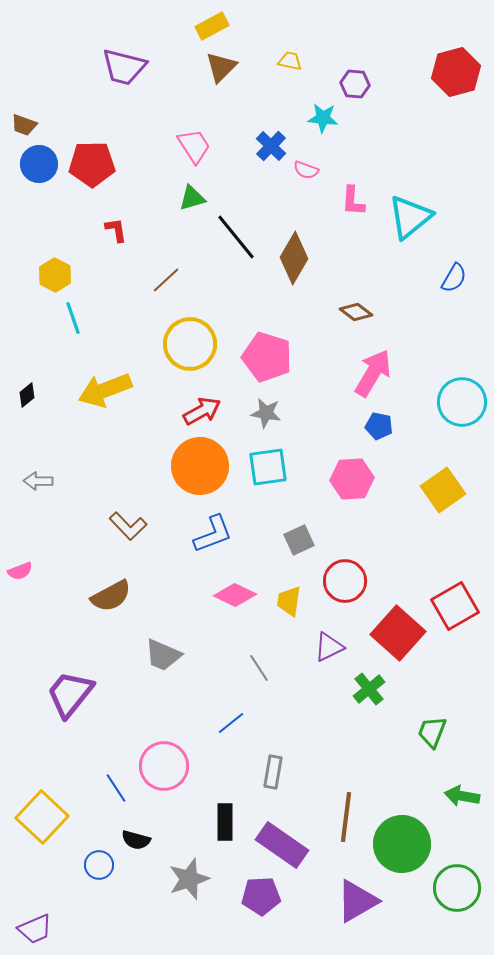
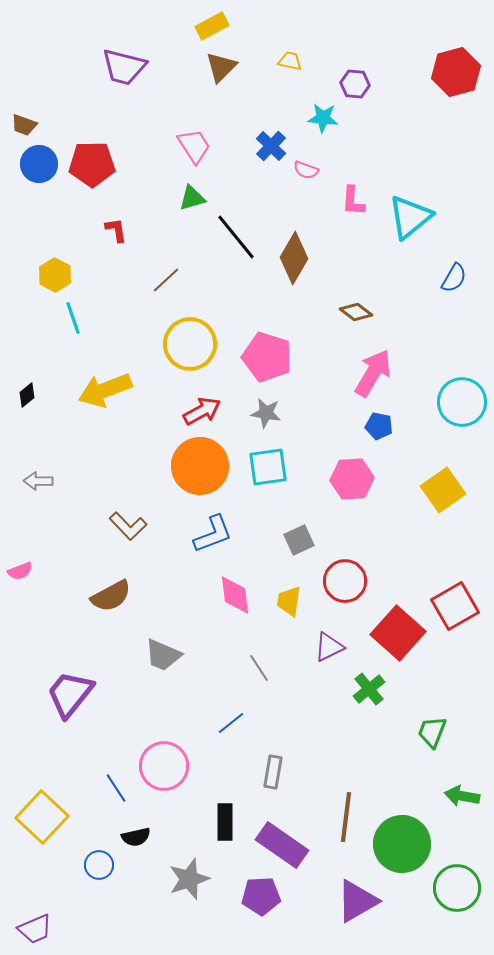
pink diamond at (235, 595): rotated 57 degrees clockwise
black semicircle at (136, 840): moved 3 px up; rotated 28 degrees counterclockwise
